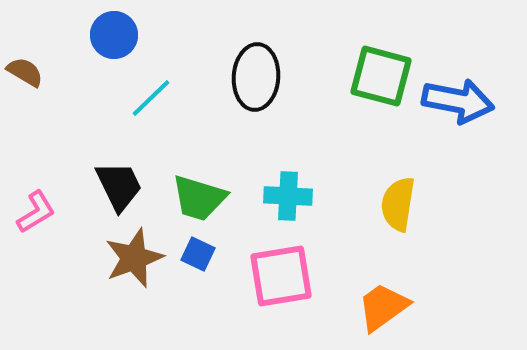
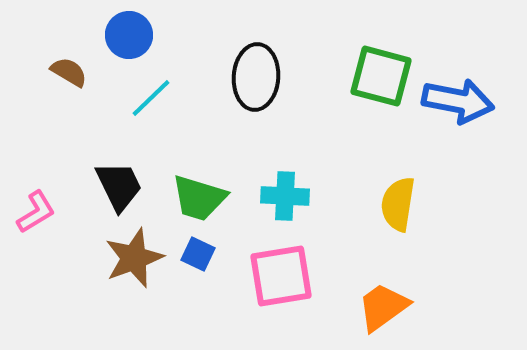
blue circle: moved 15 px right
brown semicircle: moved 44 px right
cyan cross: moved 3 px left
